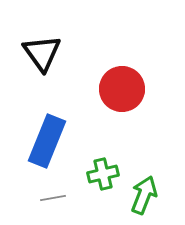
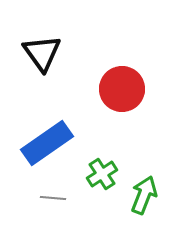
blue rectangle: moved 2 px down; rotated 33 degrees clockwise
green cross: moved 1 px left; rotated 20 degrees counterclockwise
gray line: rotated 15 degrees clockwise
